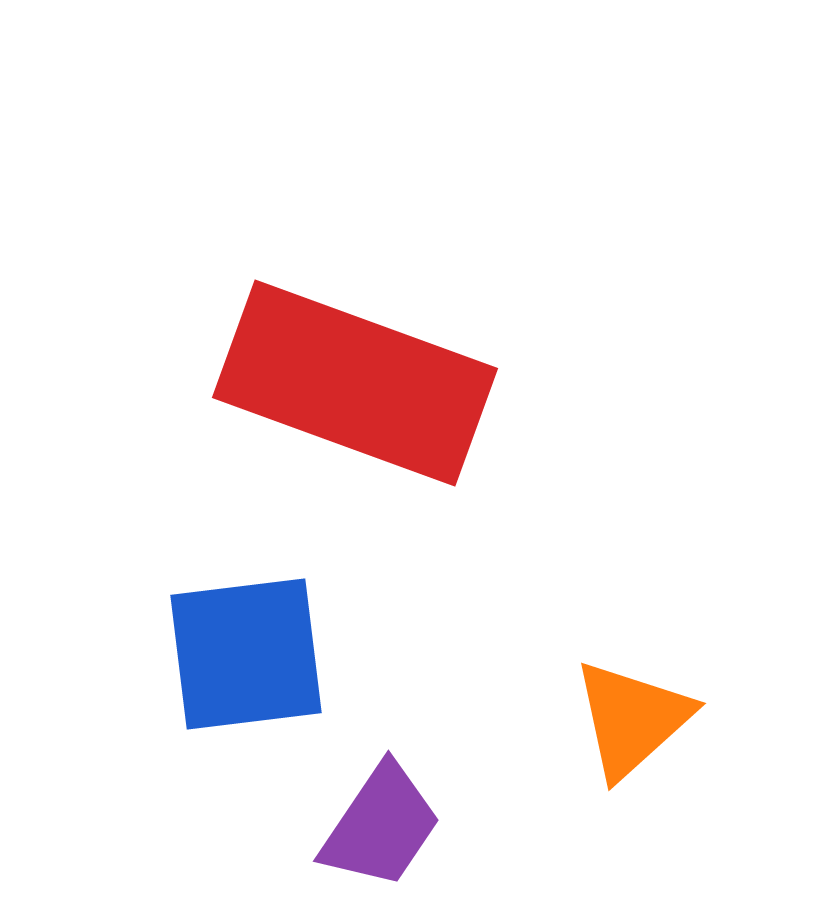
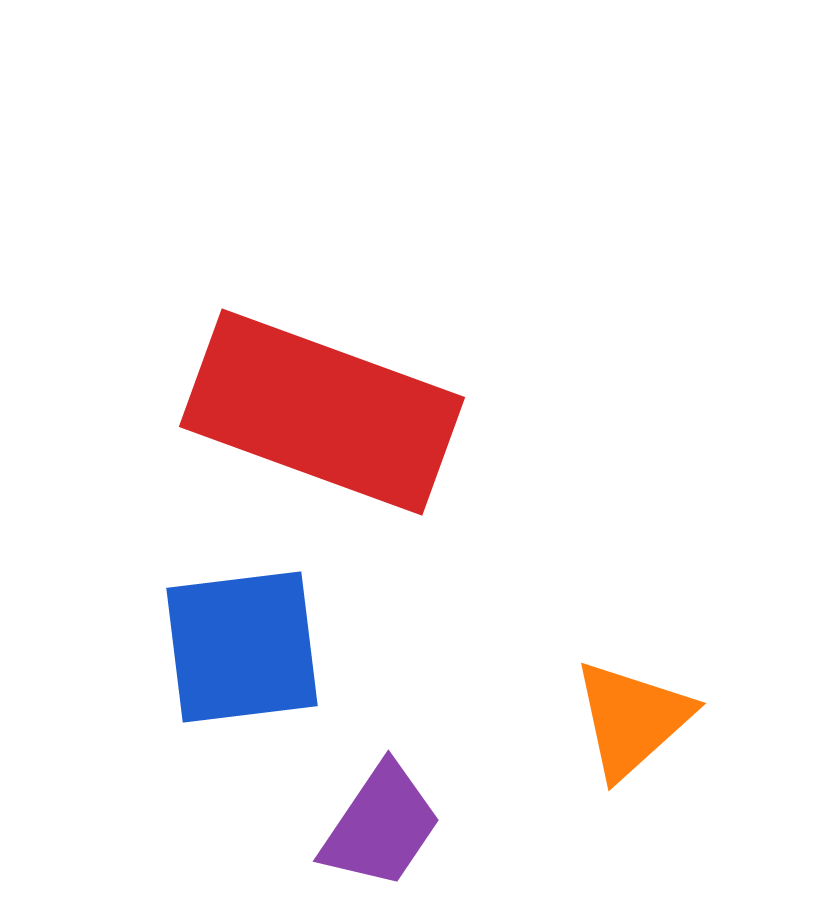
red rectangle: moved 33 px left, 29 px down
blue square: moved 4 px left, 7 px up
